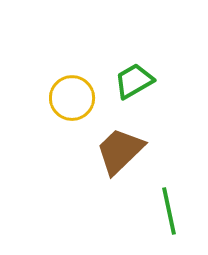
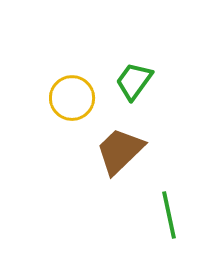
green trapezoid: rotated 24 degrees counterclockwise
green line: moved 4 px down
